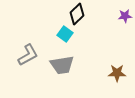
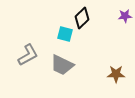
black diamond: moved 5 px right, 4 px down
cyan square: rotated 21 degrees counterclockwise
gray trapezoid: rotated 35 degrees clockwise
brown star: moved 1 px left, 1 px down
